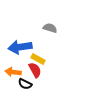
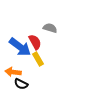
blue arrow: rotated 135 degrees counterclockwise
yellow rectangle: rotated 32 degrees clockwise
red semicircle: moved 28 px up
black semicircle: moved 4 px left
